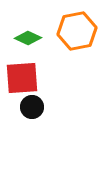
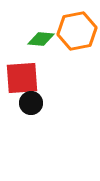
green diamond: moved 13 px right, 1 px down; rotated 20 degrees counterclockwise
black circle: moved 1 px left, 4 px up
